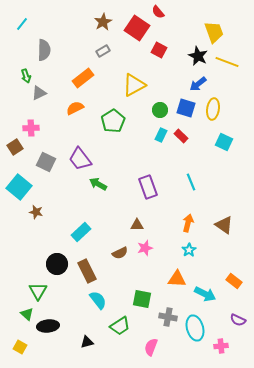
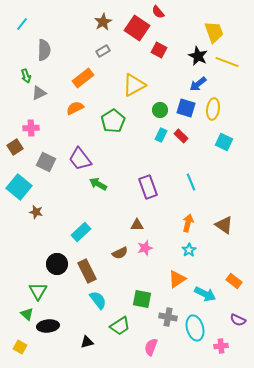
orange triangle at (177, 279): rotated 36 degrees counterclockwise
